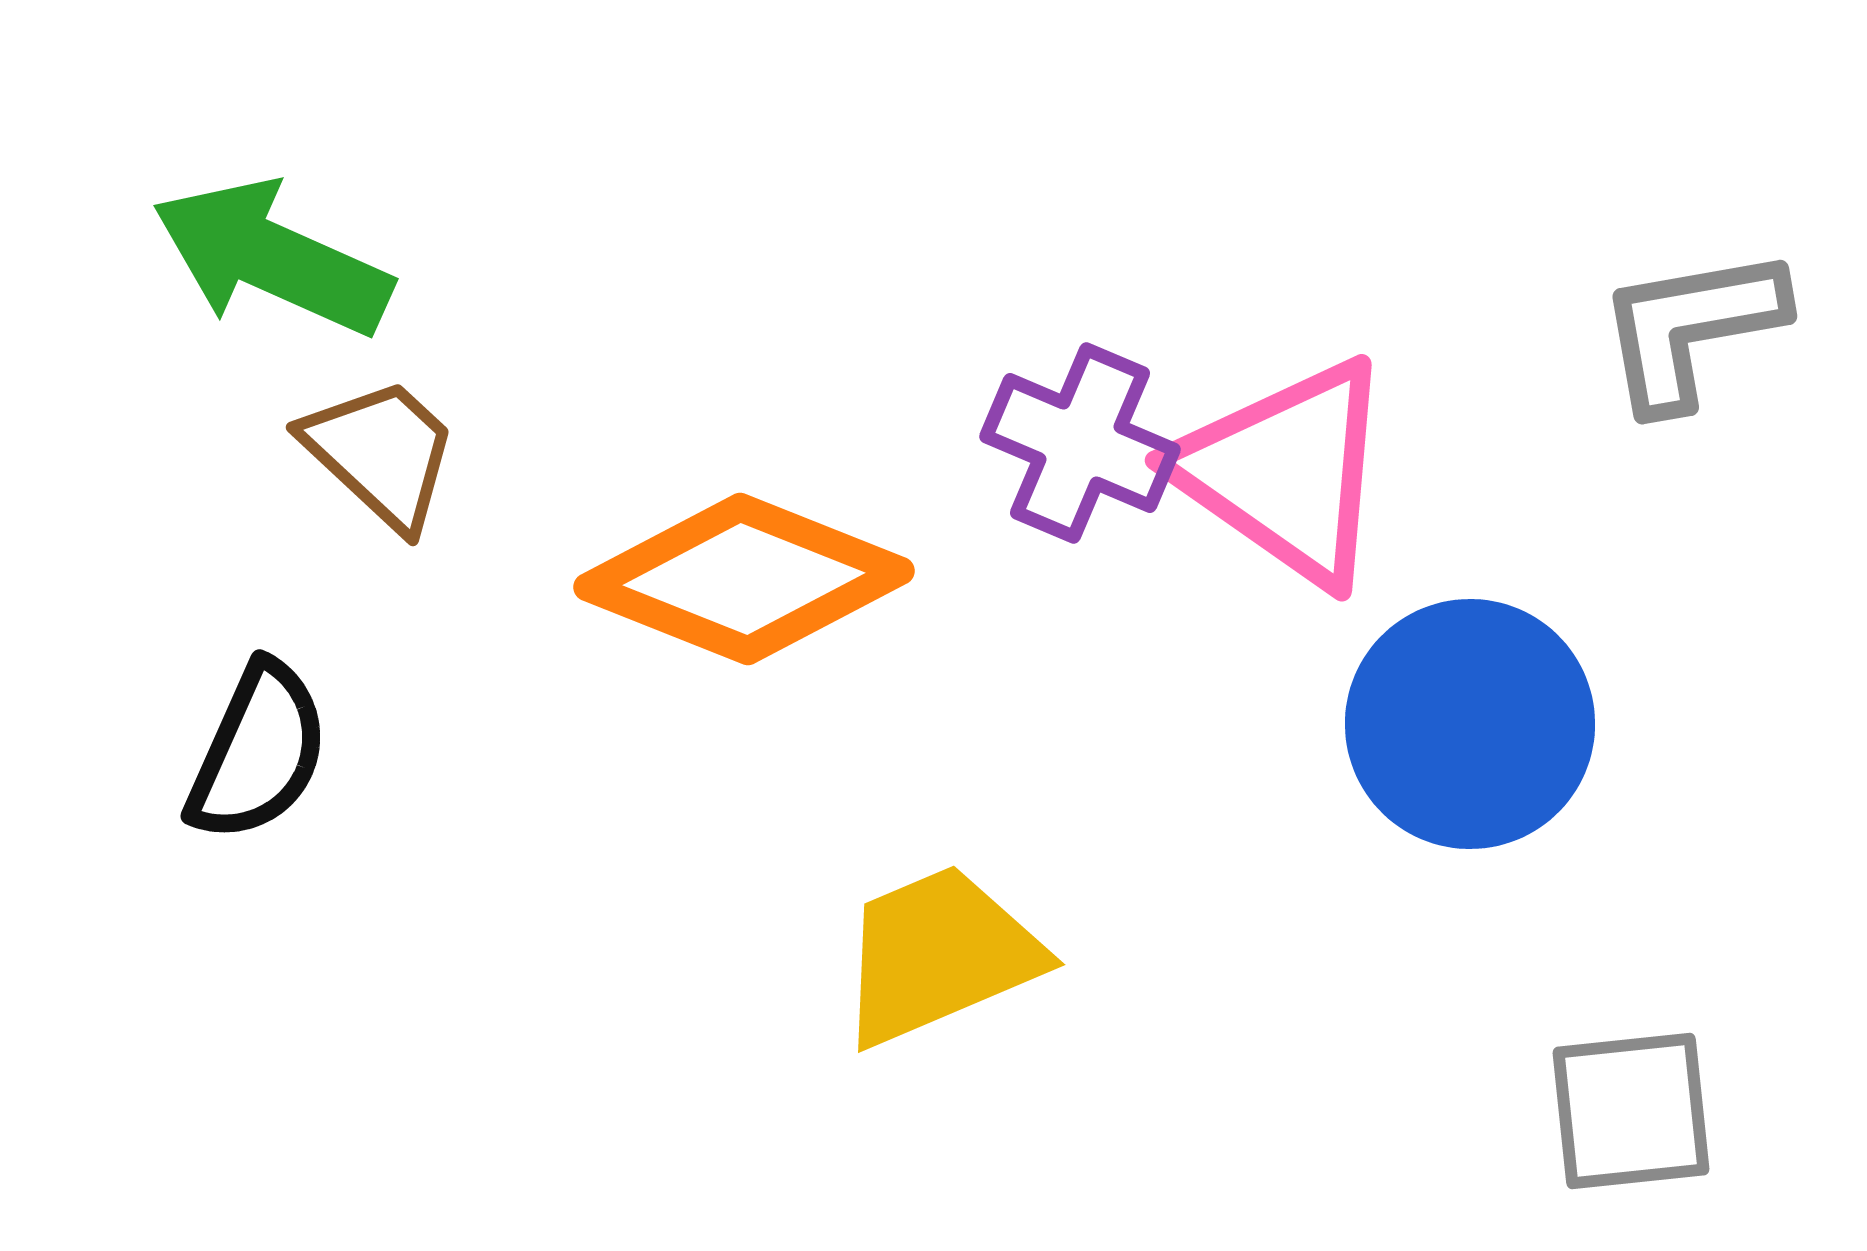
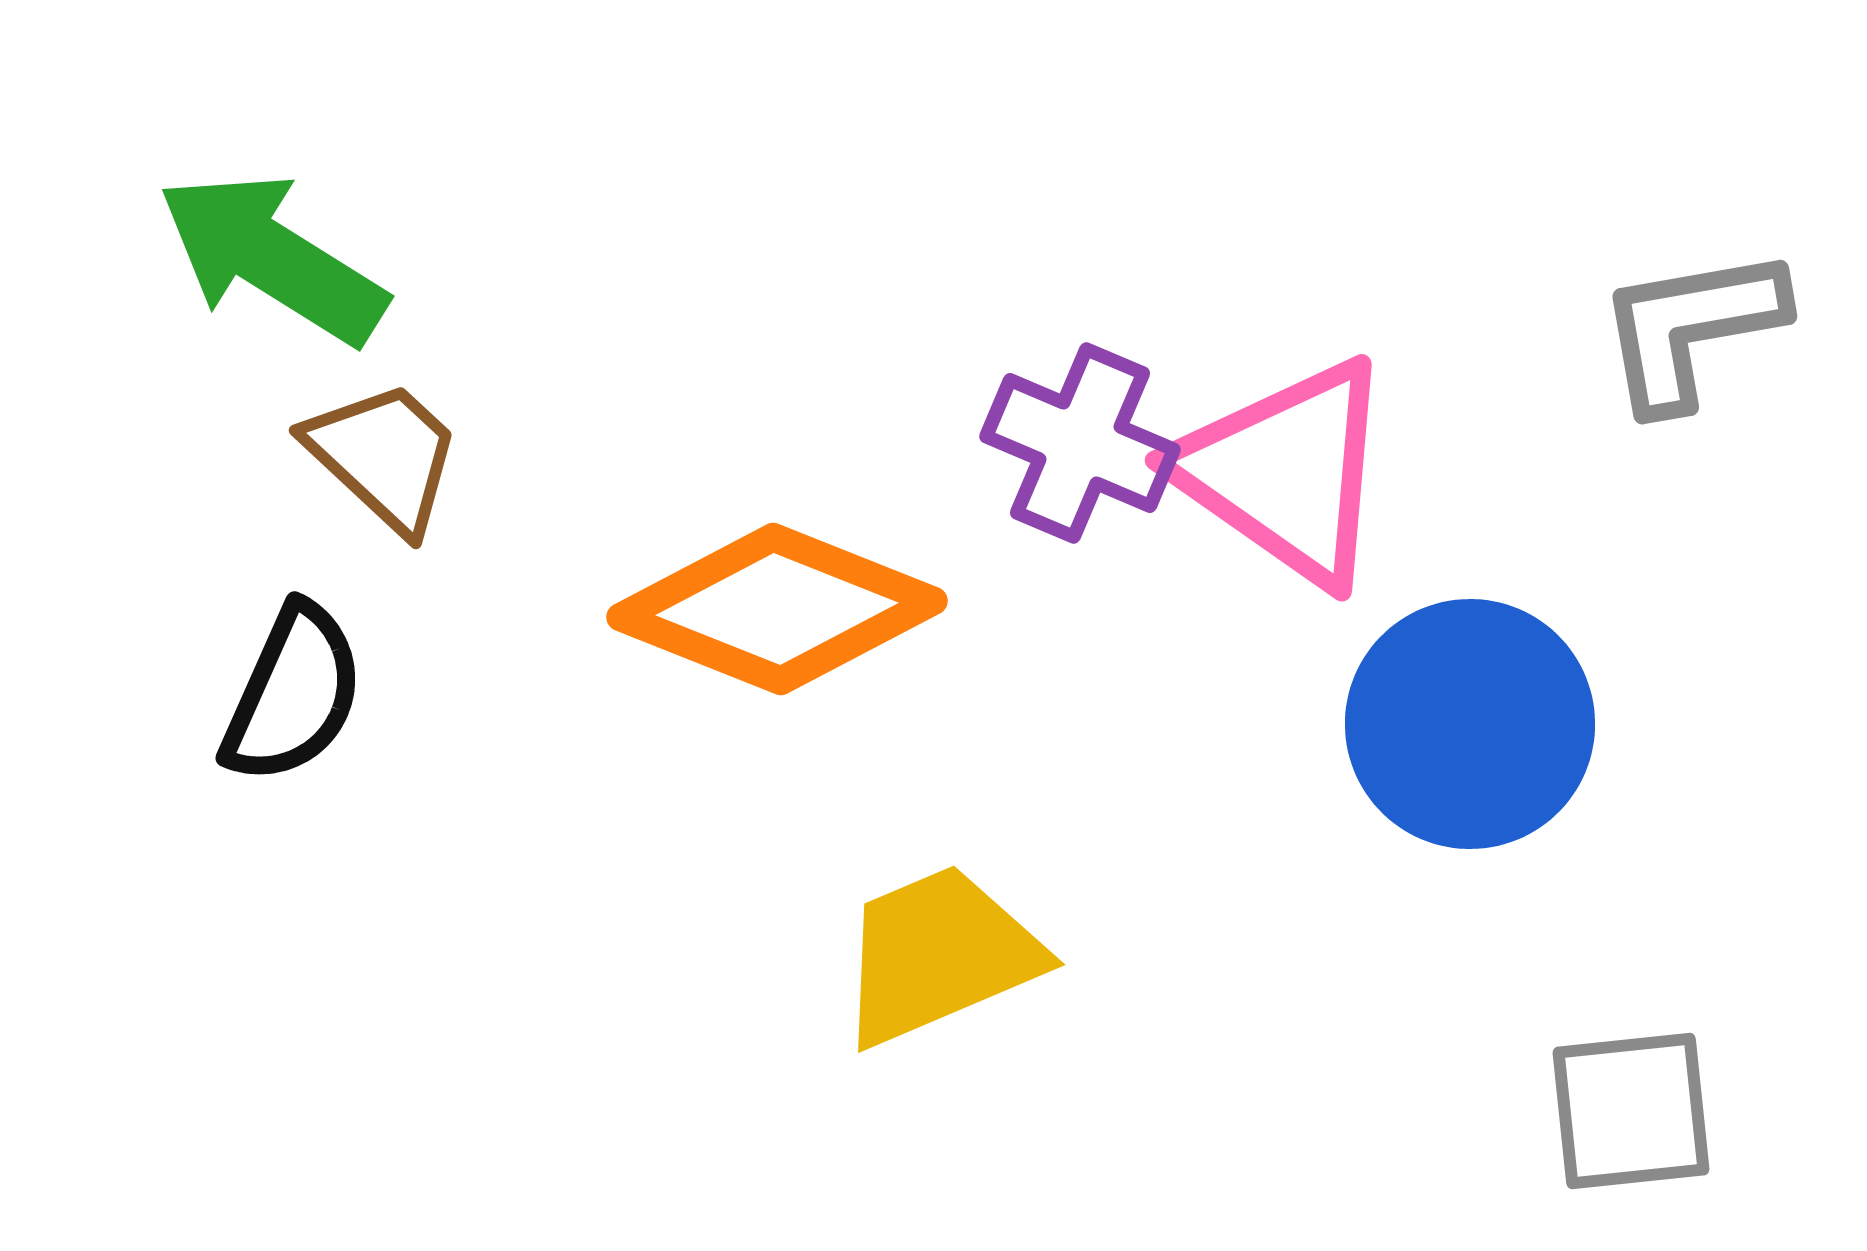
green arrow: rotated 8 degrees clockwise
brown trapezoid: moved 3 px right, 3 px down
orange diamond: moved 33 px right, 30 px down
black semicircle: moved 35 px right, 58 px up
